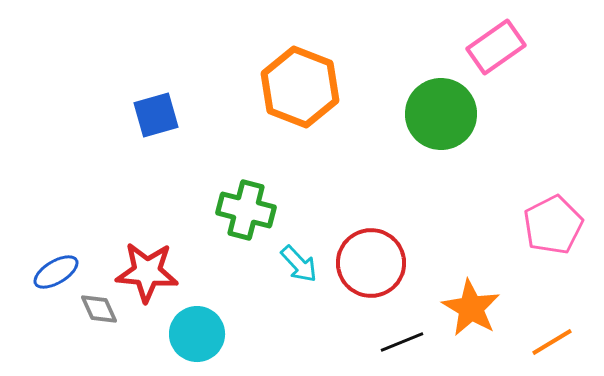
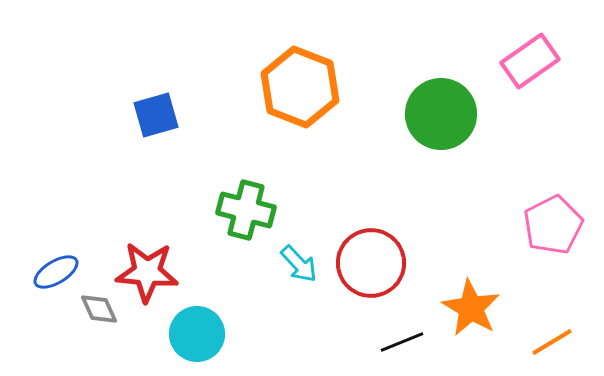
pink rectangle: moved 34 px right, 14 px down
